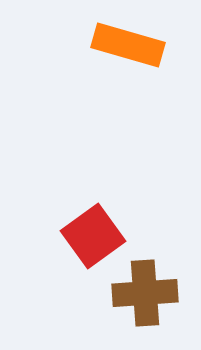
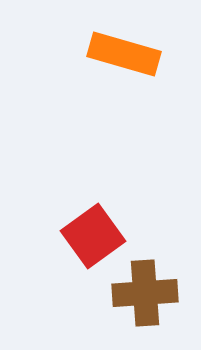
orange rectangle: moved 4 px left, 9 px down
